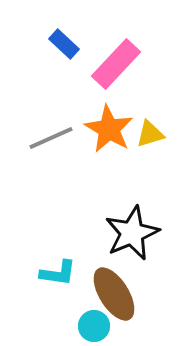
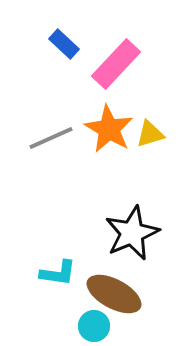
brown ellipse: rotated 30 degrees counterclockwise
